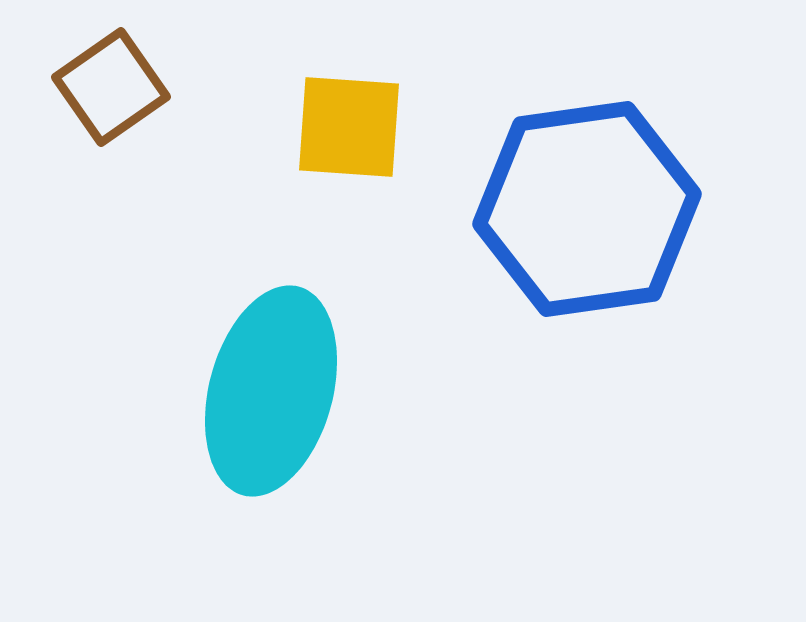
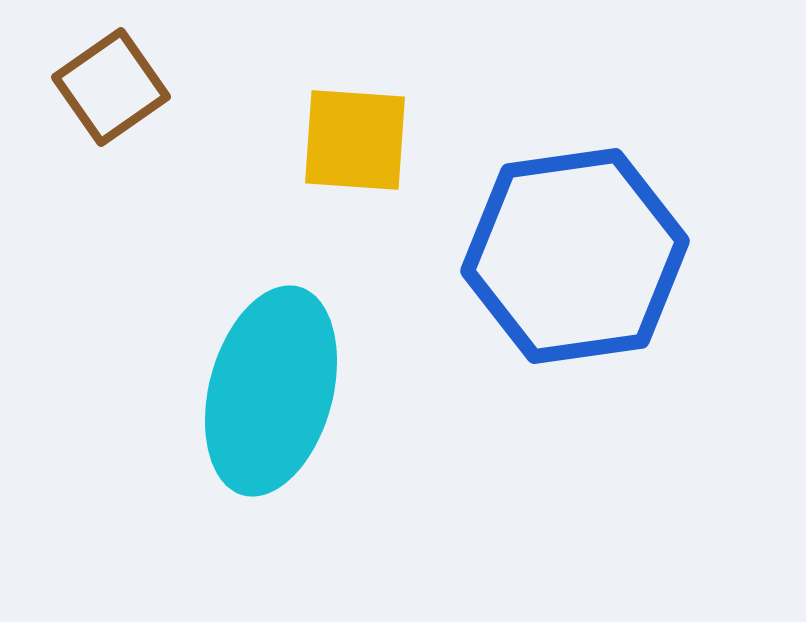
yellow square: moved 6 px right, 13 px down
blue hexagon: moved 12 px left, 47 px down
